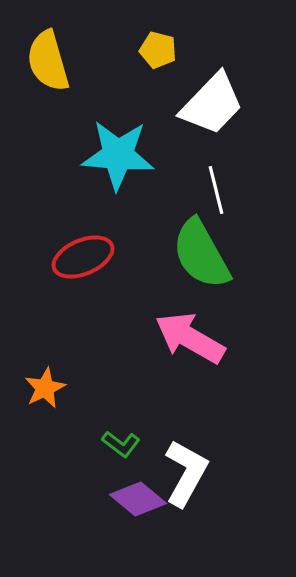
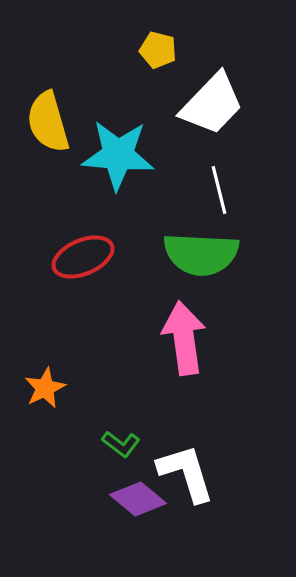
yellow semicircle: moved 61 px down
white line: moved 3 px right
green semicircle: rotated 58 degrees counterclockwise
pink arrow: moved 6 px left; rotated 52 degrees clockwise
white L-shape: rotated 46 degrees counterclockwise
